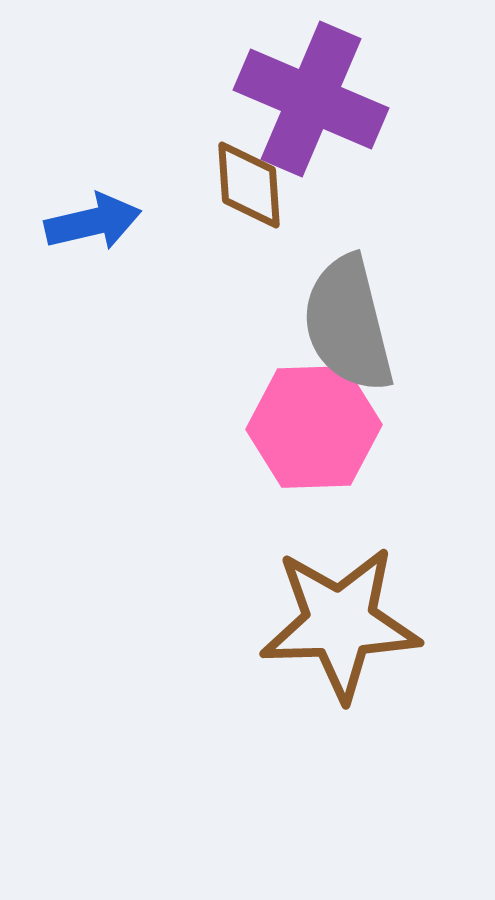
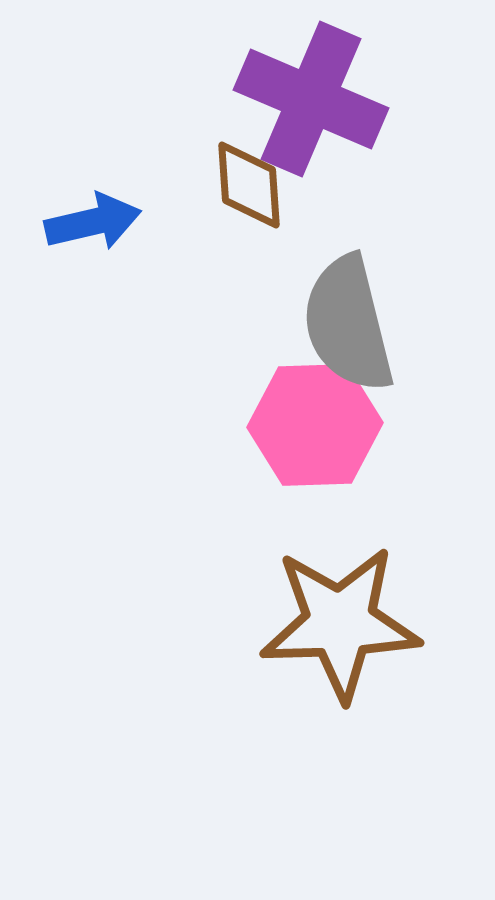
pink hexagon: moved 1 px right, 2 px up
